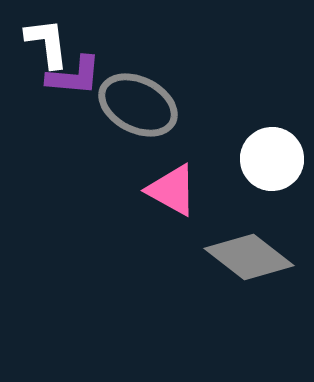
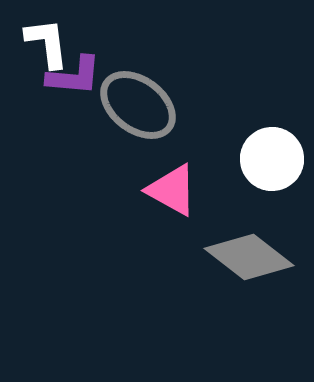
gray ellipse: rotated 10 degrees clockwise
